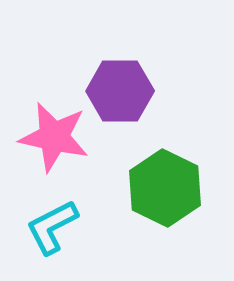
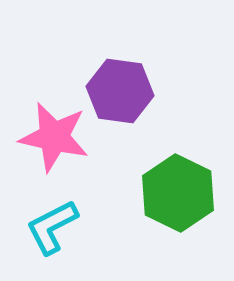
purple hexagon: rotated 8 degrees clockwise
green hexagon: moved 13 px right, 5 px down
